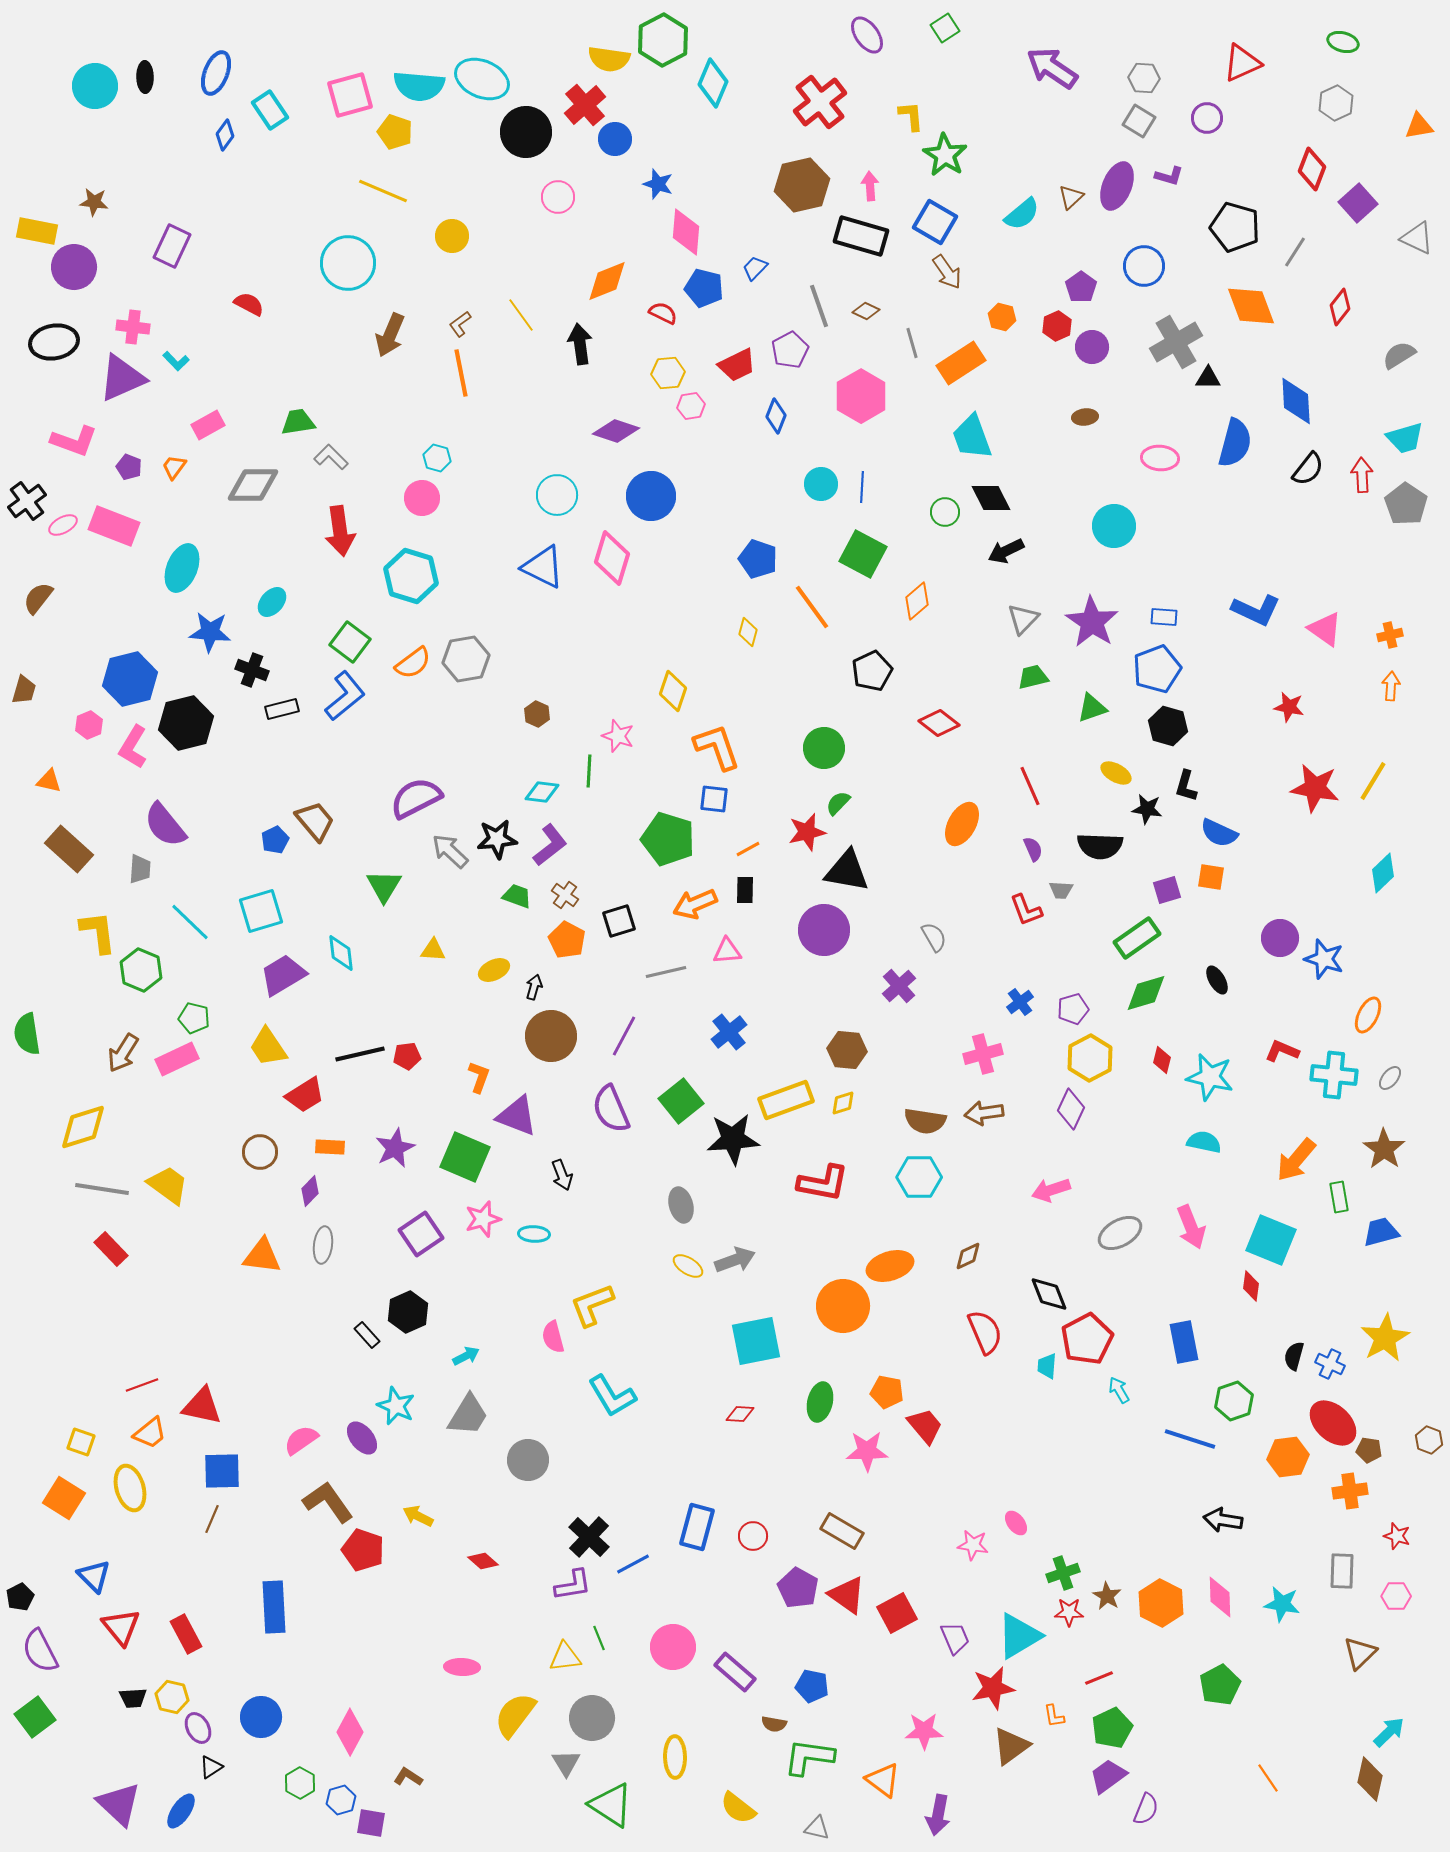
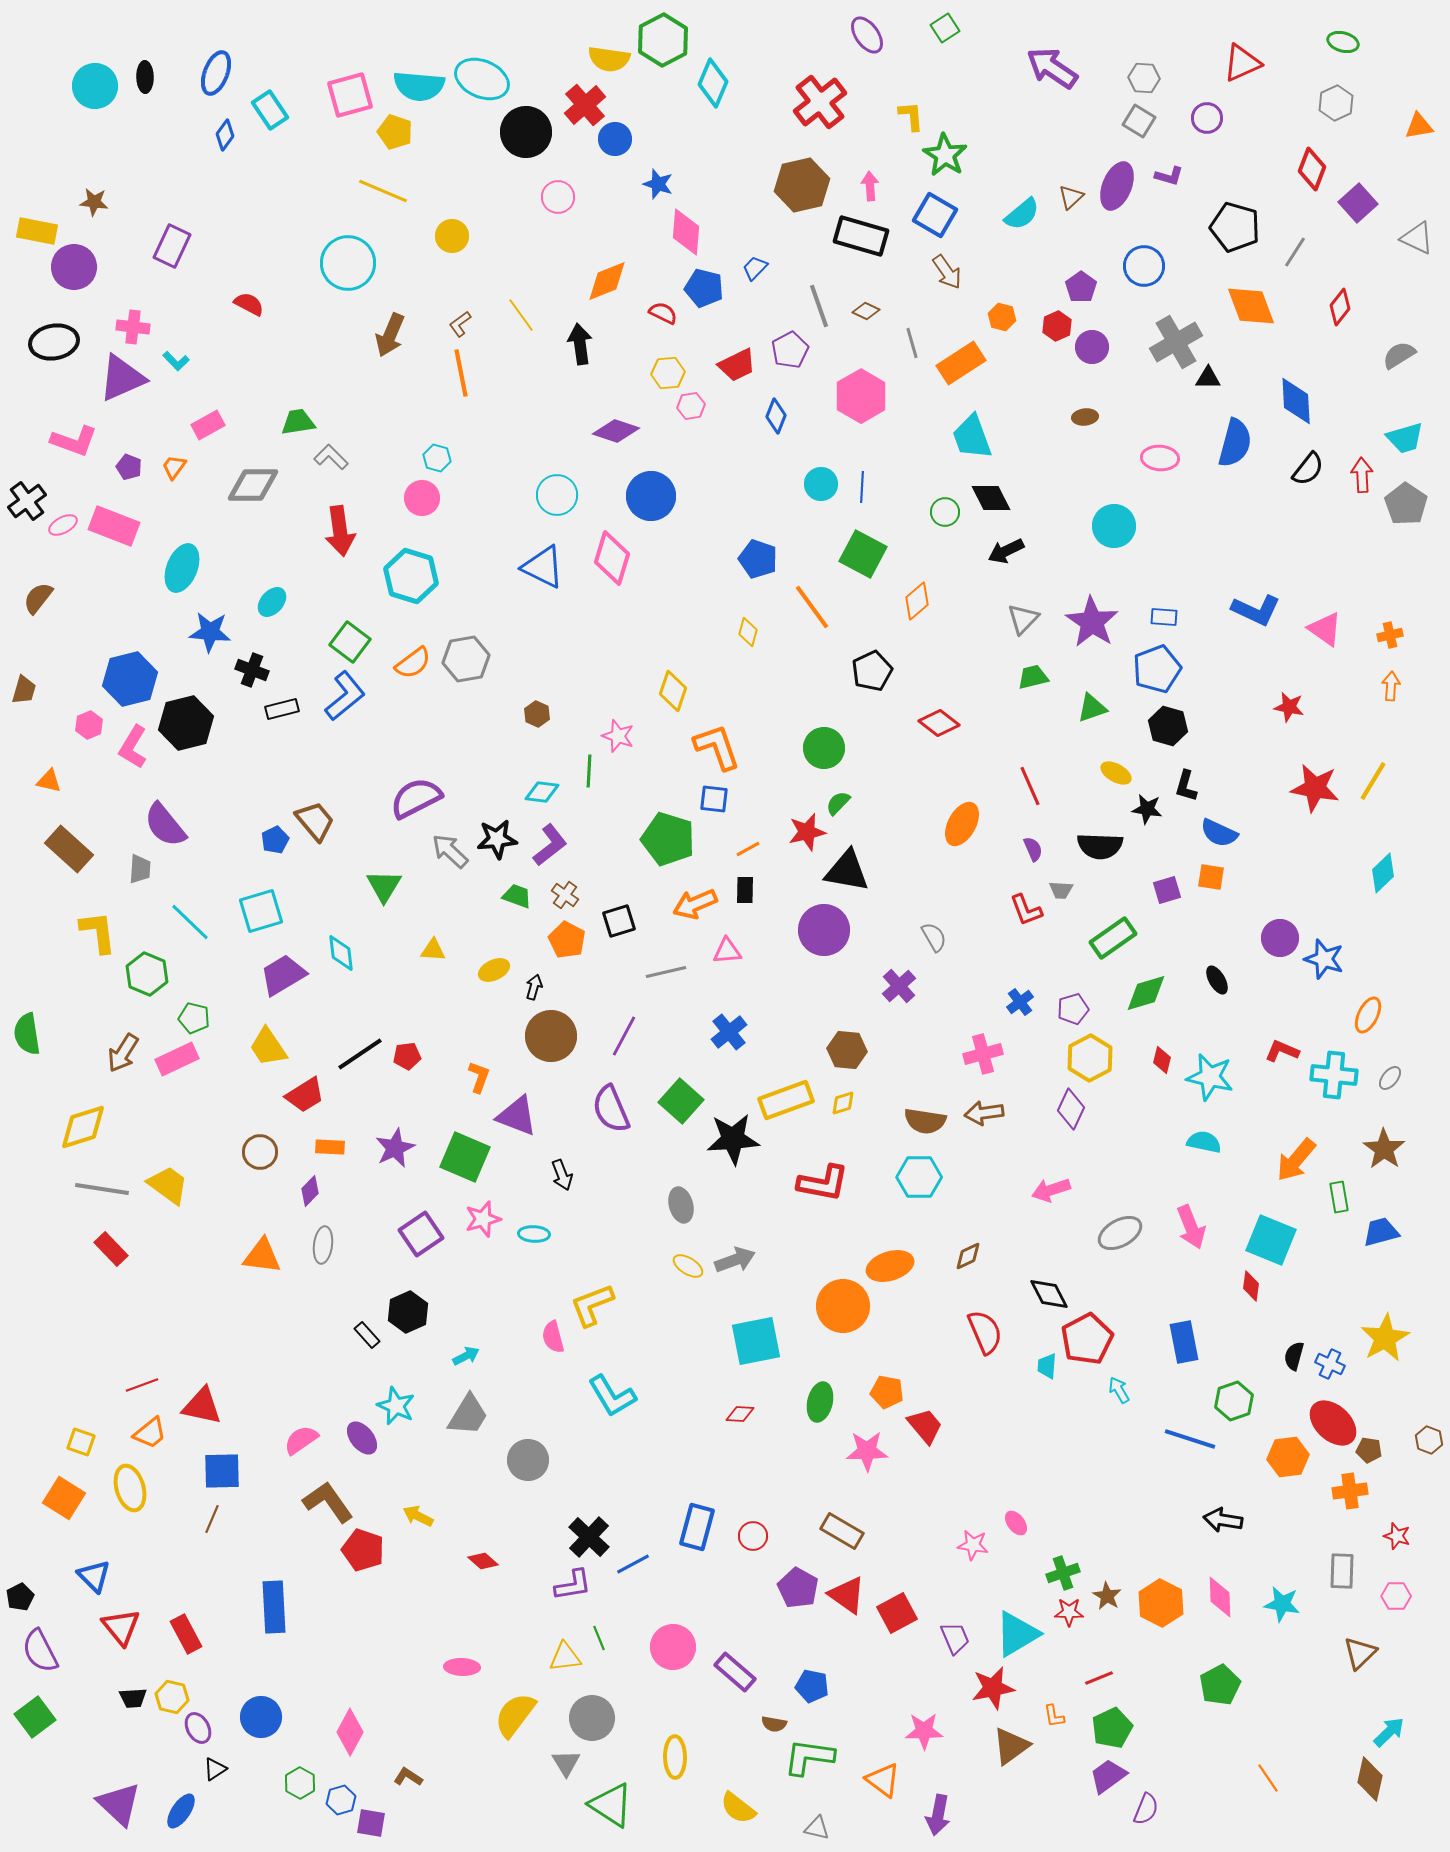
blue square at (935, 222): moved 7 px up
green rectangle at (1137, 938): moved 24 px left
green hexagon at (141, 970): moved 6 px right, 4 px down
black line at (360, 1054): rotated 21 degrees counterclockwise
green square at (681, 1101): rotated 9 degrees counterclockwise
black diamond at (1049, 1294): rotated 6 degrees counterclockwise
cyan triangle at (1019, 1636): moved 2 px left, 2 px up
black triangle at (211, 1767): moved 4 px right, 2 px down
